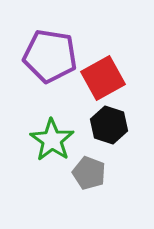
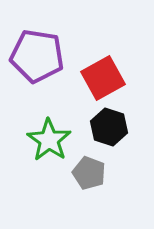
purple pentagon: moved 13 px left
black hexagon: moved 2 px down
green star: moved 3 px left
